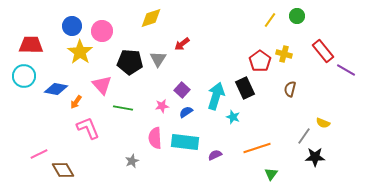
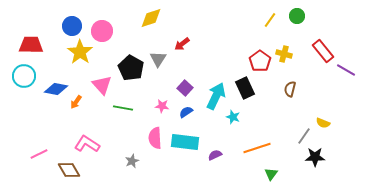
black pentagon: moved 1 px right, 6 px down; rotated 25 degrees clockwise
purple square: moved 3 px right, 2 px up
cyan arrow: rotated 8 degrees clockwise
pink star: rotated 16 degrees clockwise
pink L-shape: moved 1 px left, 16 px down; rotated 35 degrees counterclockwise
brown diamond: moved 6 px right
